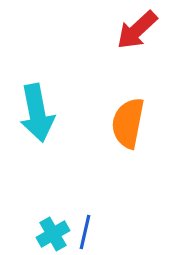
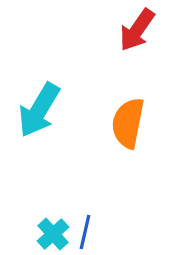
red arrow: rotated 12 degrees counterclockwise
cyan arrow: moved 2 px right, 3 px up; rotated 42 degrees clockwise
cyan cross: rotated 12 degrees counterclockwise
